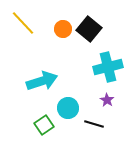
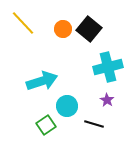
cyan circle: moved 1 px left, 2 px up
green square: moved 2 px right
